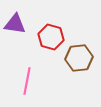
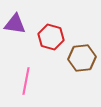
brown hexagon: moved 3 px right
pink line: moved 1 px left
